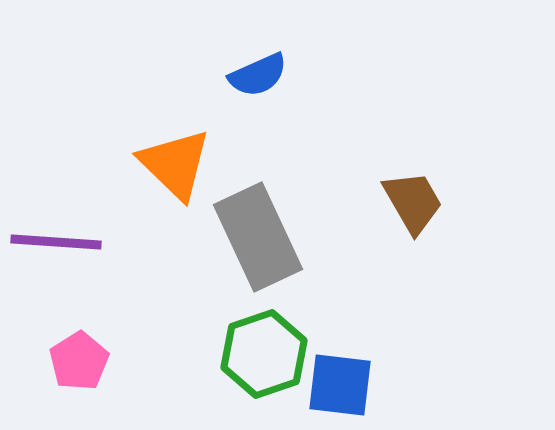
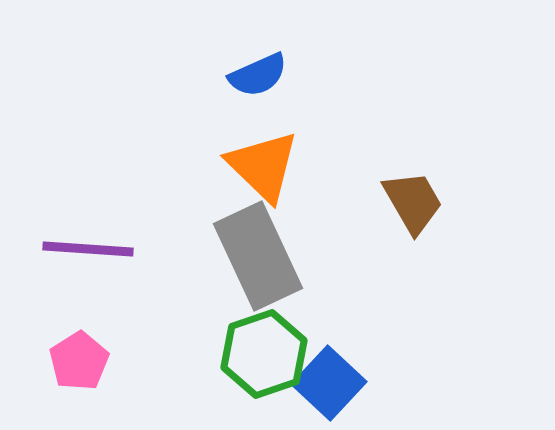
orange triangle: moved 88 px right, 2 px down
gray rectangle: moved 19 px down
purple line: moved 32 px right, 7 px down
blue square: moved 11 px left, 2 px up; rotated 36 degrees clockwise
